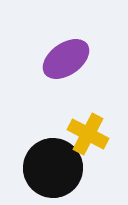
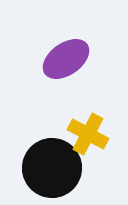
black circle: moved 1 px left
